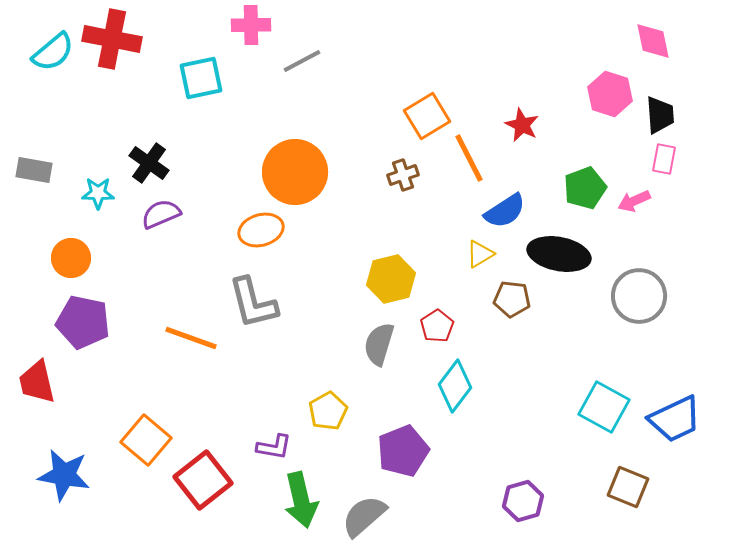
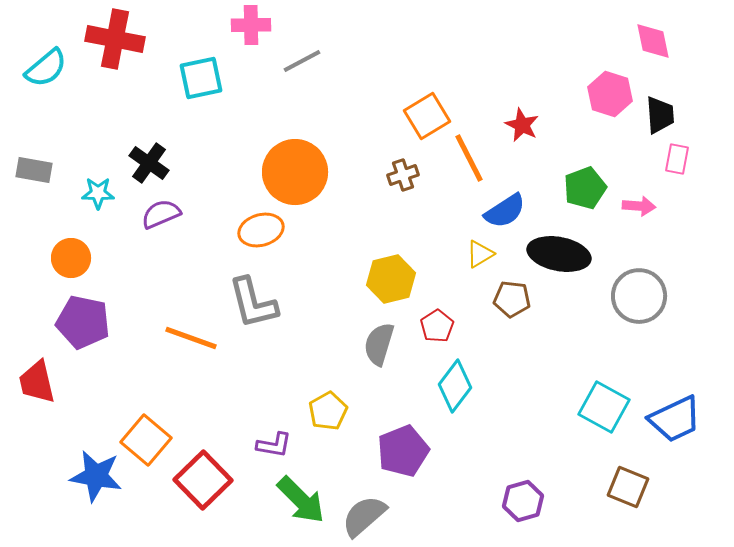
red cross at (112, 39): moved 3 px right
cyan semicircle at (53, 52): moved 7 px left, 16 px down
pink rectangle at (664, 159): moved 13 px right
pink arrow at (634, 201): moved 5 px right, 5 px down; rotated 152 degrees counterclockwise
purple L-shape at (274, 447): moved 2 px up
blue star at (64, 475): moved 32 px right, 1 px down
red square at (203, 480): rotated 6 degrees counterclockwise
green arrow at (301, 500): rotated 32 degrees counterclockwise
